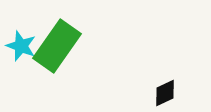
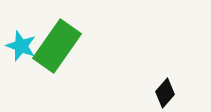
black diamond: rotated 24 degrees counterclockwise
